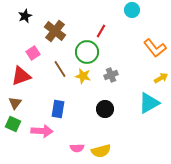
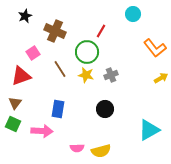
cyan circle: moved 1 px right, 4 px down
brown cross: rotated 15 degrees counterclockwise
yellow star: moved 3 px right, 1 px up
cyan triangle: moved 27 px down
